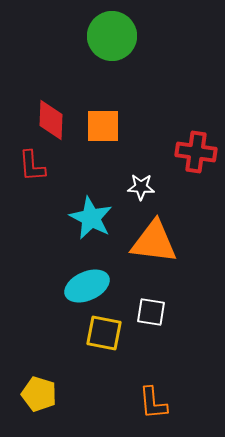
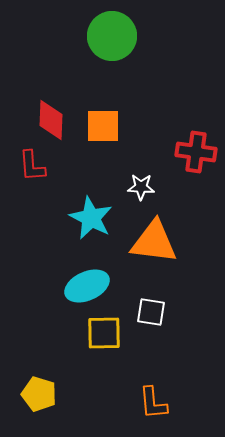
yellow square: rotated 12 degrees counterclockwise
